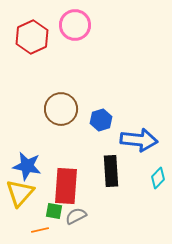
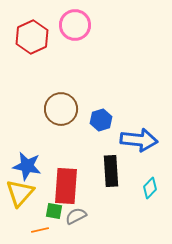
cyan diamond: moved 8 px left, 10 px down
